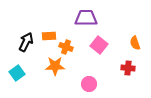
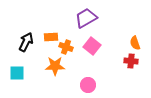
purple trapezoid: rotated 30 degrees counterclockwise
orange rectangle: moved 2 px right, 1 px down
pink square: moved 7 px left, 1 px down
red cross: moved 3 px right, 7 px up
cyan square: rotated 35 degrees clockwise
pink circle: moved 1 px left, 1 px down
